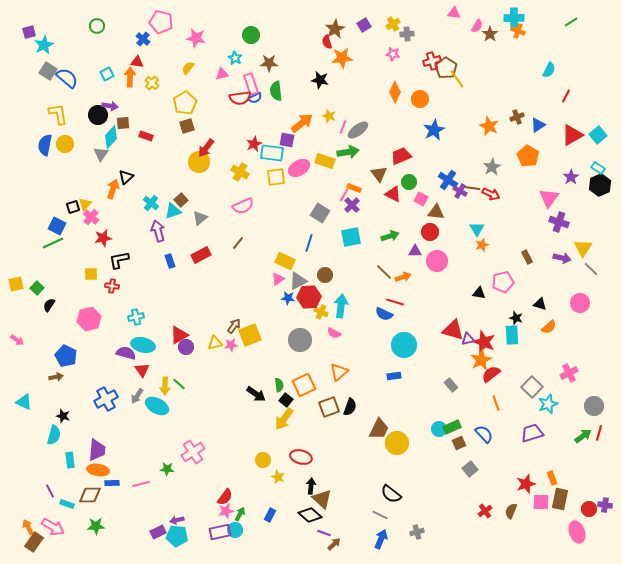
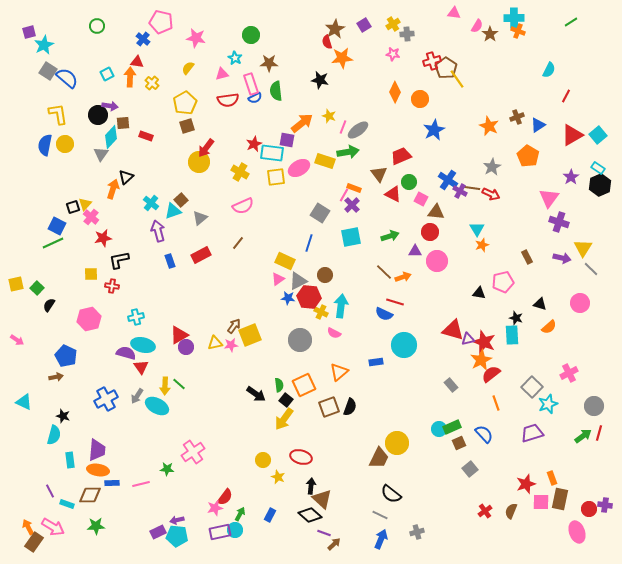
red semicircle at (240, 98): moved 12 px left, 2 px down
red hexagon at (309, 297): rotated 10 degrees clockwise
red triangle at (142, 370): moved 1 px left, 3 px up
blue rectangle at (394, 376): moved 18 px left, 14 px up
brown trapezoid at (379, 429): moved 29 px down
pink star at (226, 511): moved 11 px left, 3 px up
